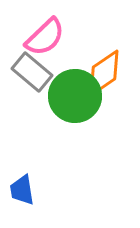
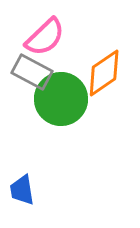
gray rectangle: rotated 12 degrees counterclockwise
green circle: moved 14 px left, 3 px down
